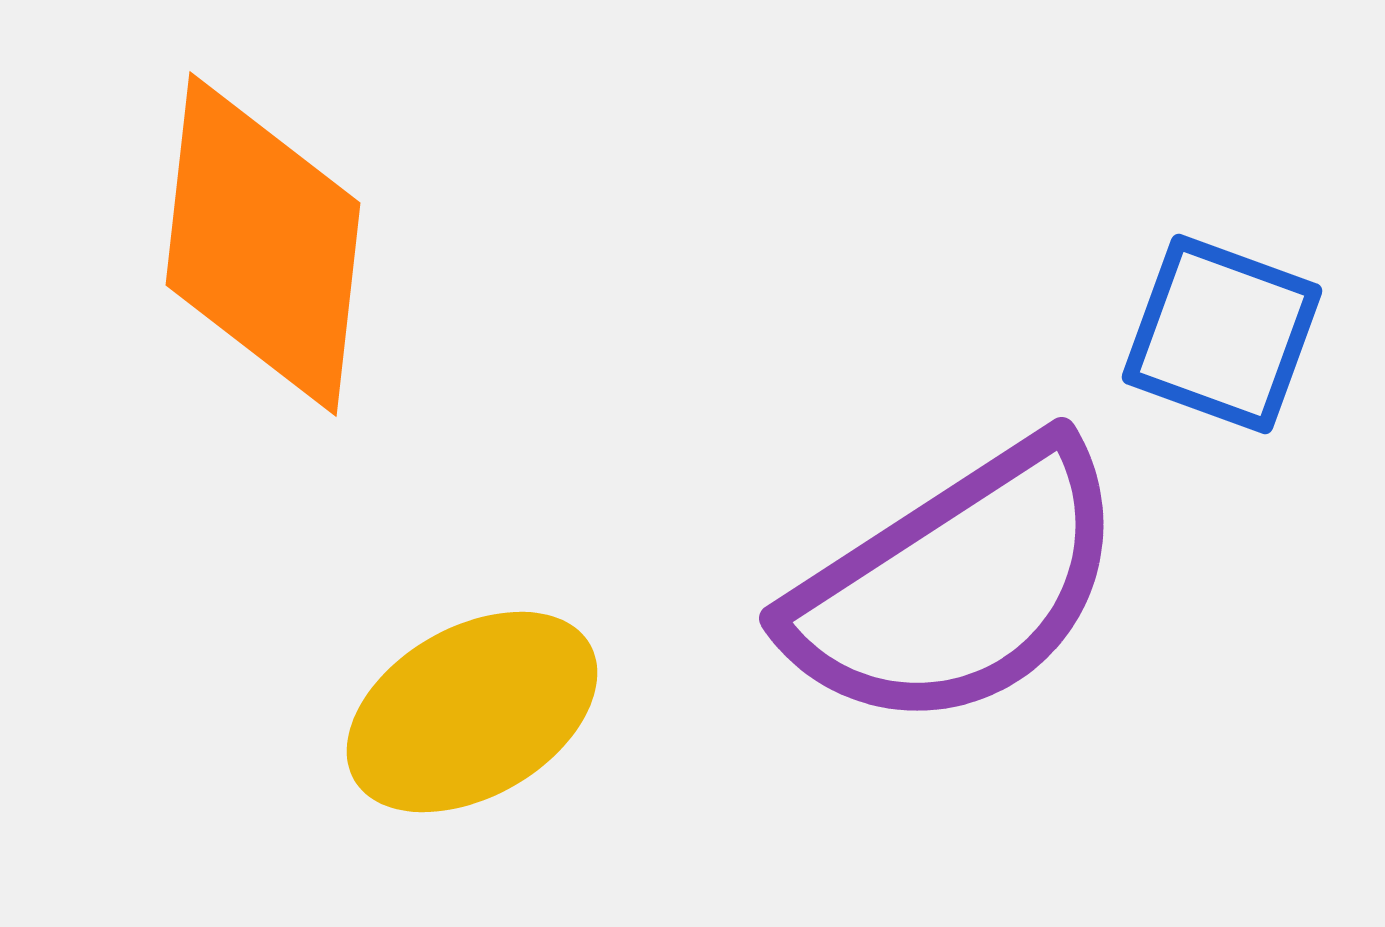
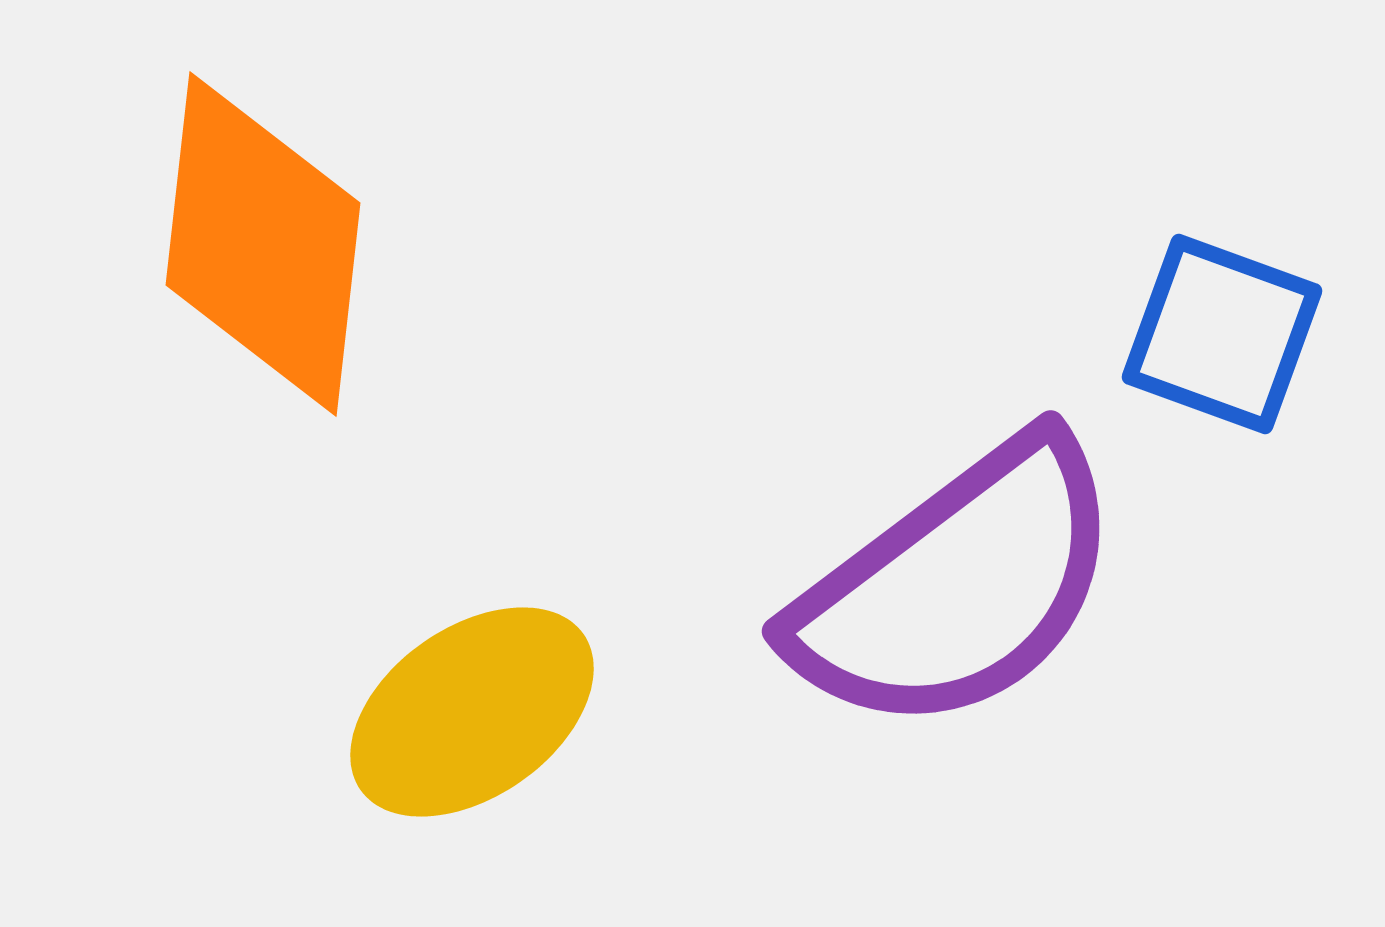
purple semicircle: rotated 4 degrees counterclockwise
yellow ellipse: rotated 5 degrees counterclockwise
